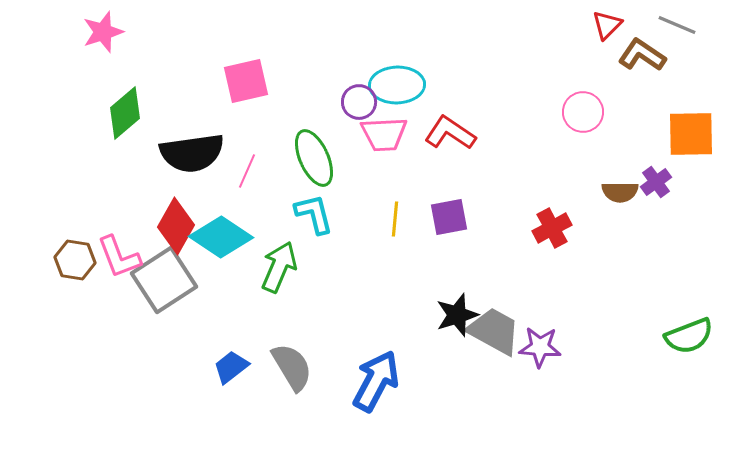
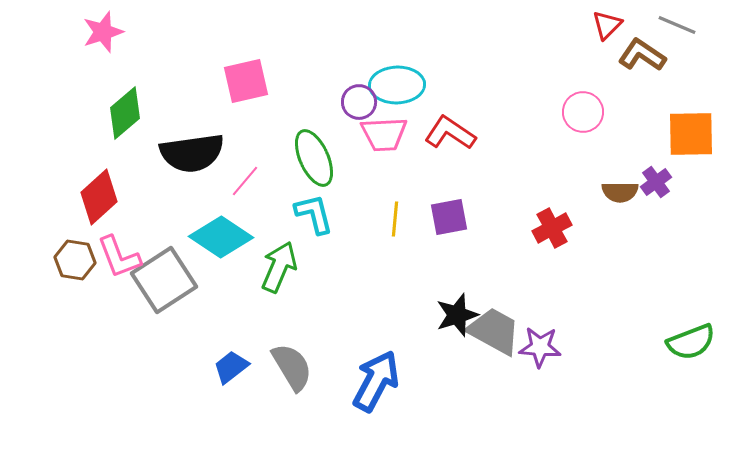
pink line: moved 2 px left, 10 px down; rotated 16 degrees clockwise
red diamond: moved 77 px left, 29 px up; rotated 18 degrees clockwise
green semicircle: moved 2 px right, 6 px down
